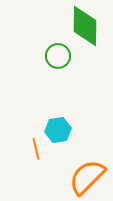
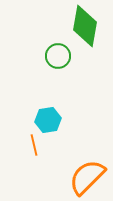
green diamond: rotated 9 degrees clockwise
cyan hexagon: moved 10 px left, 10 px up
orange line: moved 2 px left, 4 px up
